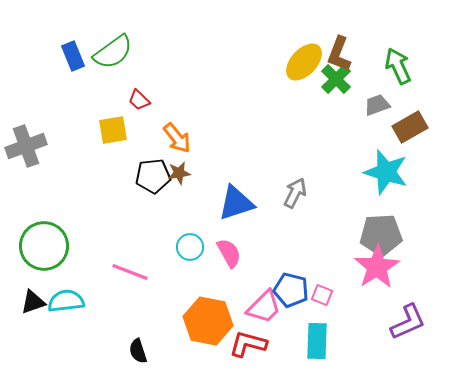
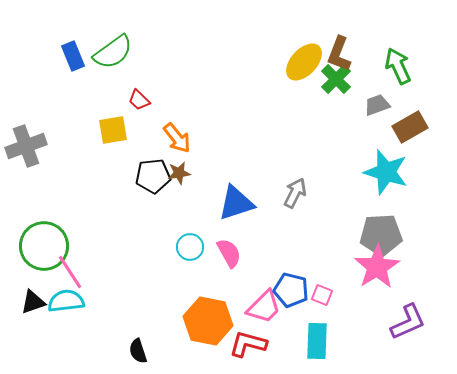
pink line: moved 60 px left; rotated 36 degrees clockwise
